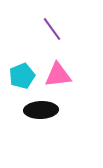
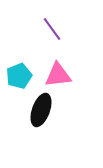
cyan pentagon: moved 3 px left
black ellipse: rotated 68 degrees counterclockwise
